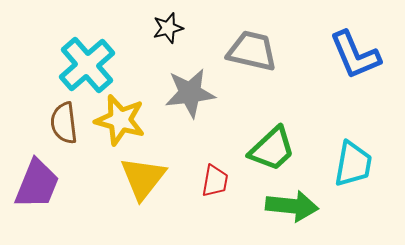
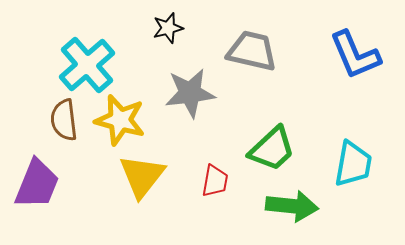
brown semicircle: moved 3 px up
yellow triangle: moved 1 px left, 2 px up
